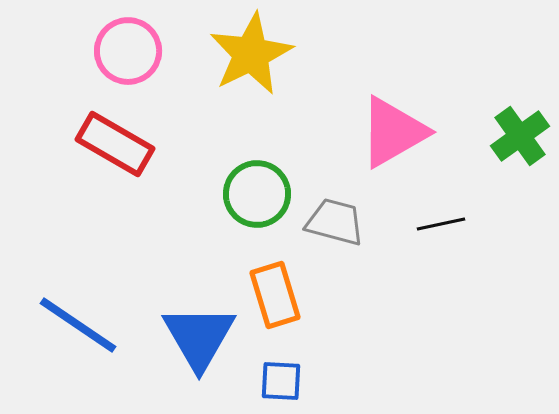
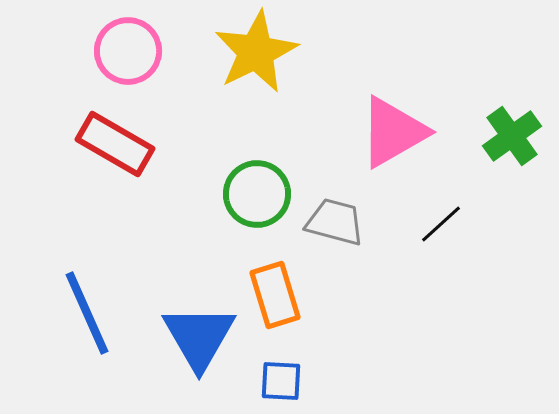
yellow star: moved 5 px right, 2 px up
green cross: moved 8 px left
black line: rotated 30 degrees counterclockwise
blue line: moved 9 px right, 12 px up; rotated 32 degrees clockwise
